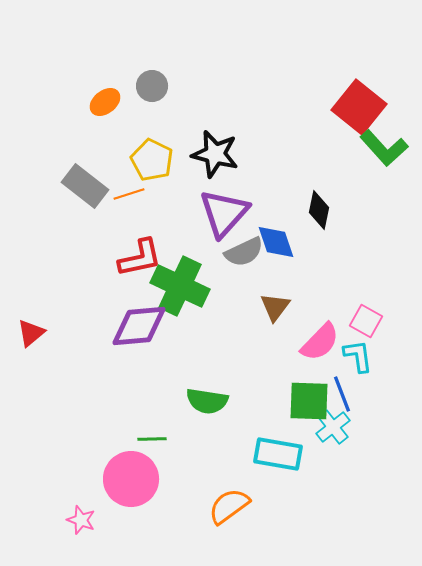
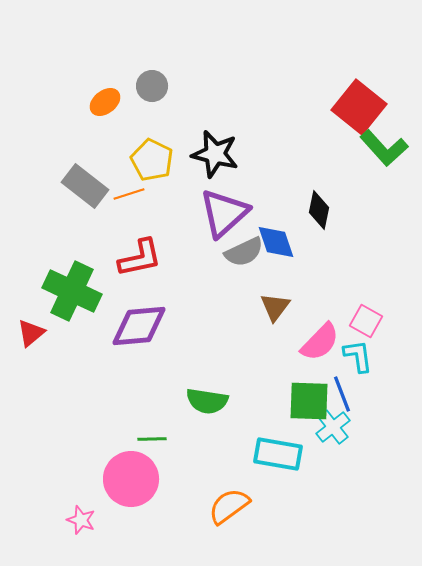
purple triangle: rotated 6 degrees clockwise
green cross: moved 108 px left, 5 px down
